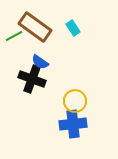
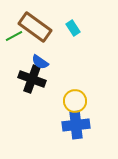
blue cross: moved 3 px right, 1 px down
